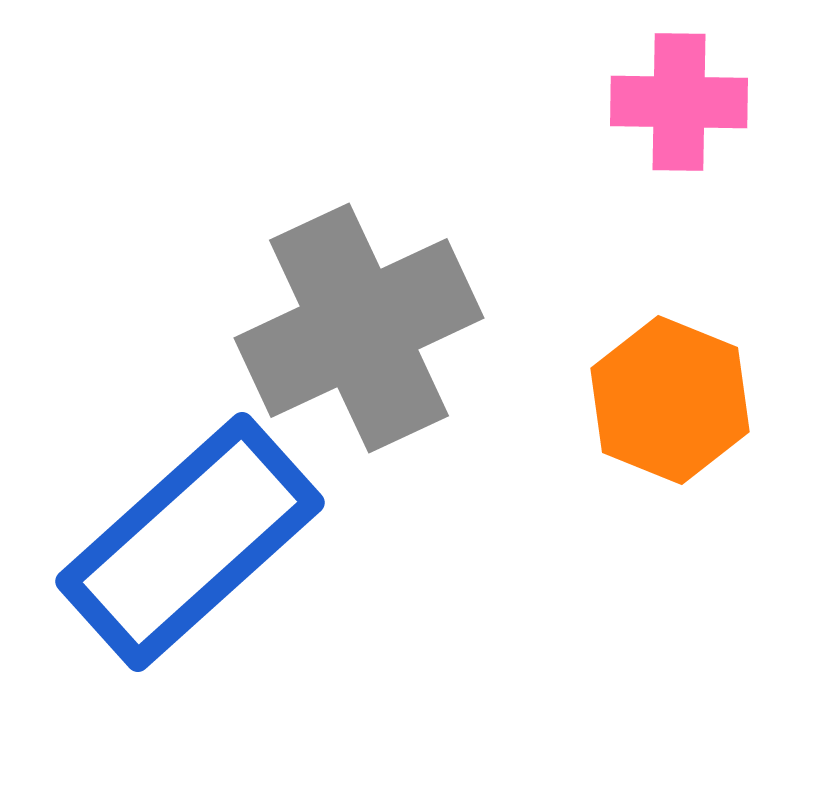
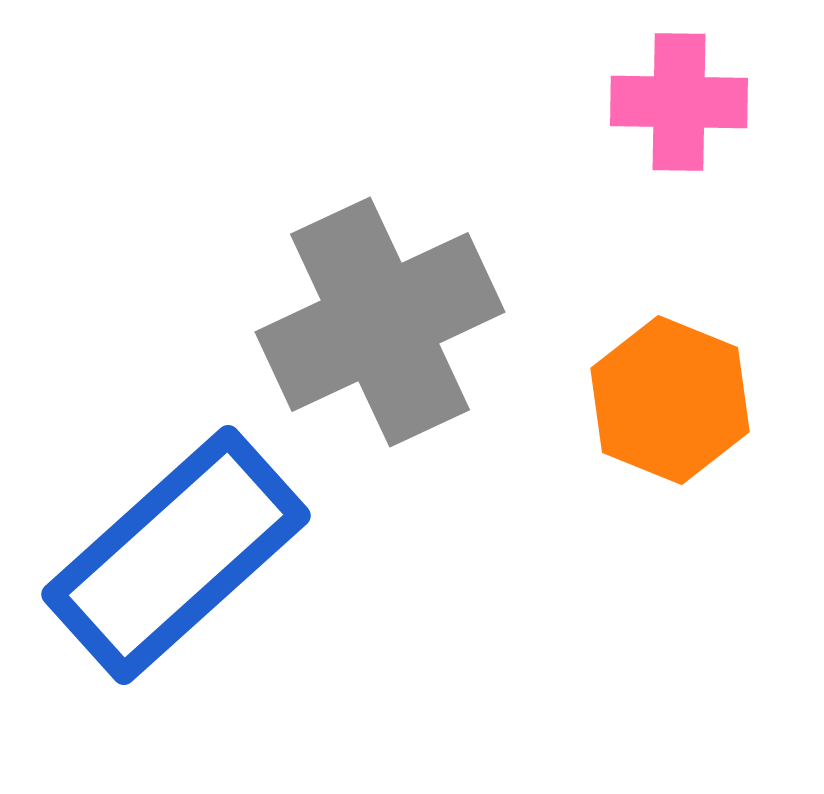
gray cross: moved 21 px right, 6 px up
blue rectangle: moved 14 px left, 13 px down
